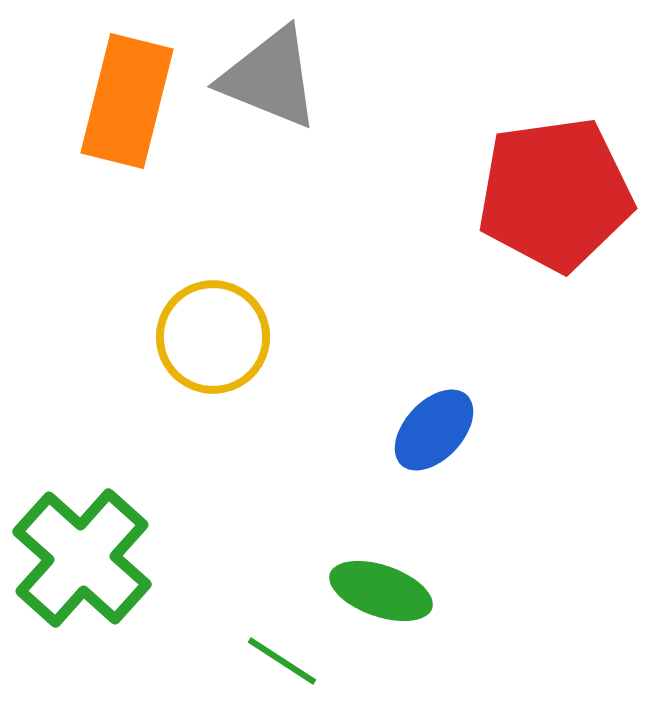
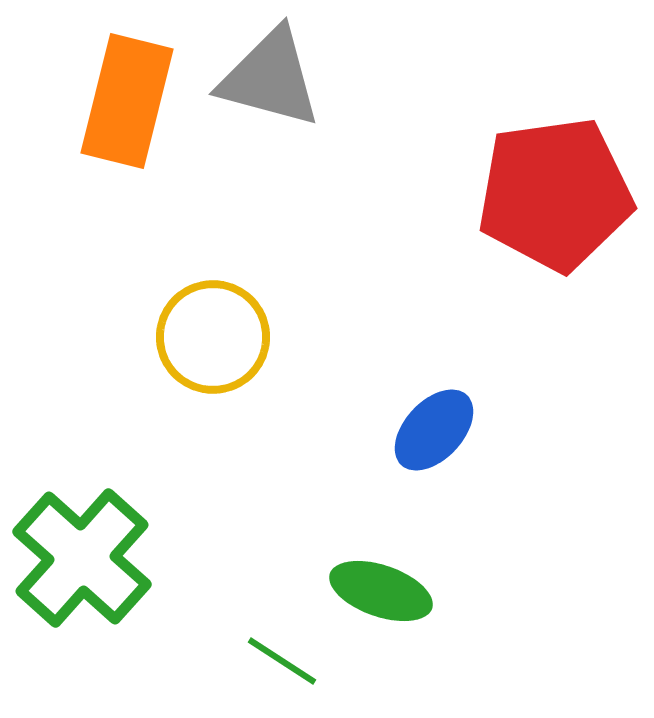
gray triangle: rotated 7 degrees counterclockwise
